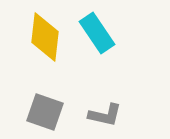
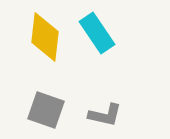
gray square: moved 1 px right, 2 px up
